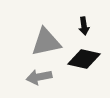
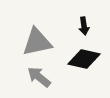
gray triangle: moved 9 px left
gray arrow: rotated 50 degrees clockwise
